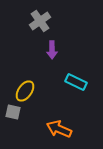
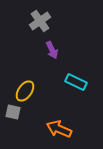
purple arrow: rotated 24 degrees counterclockwise
